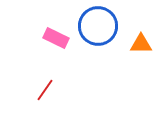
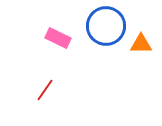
blue circle: moved 8 px right
pink rectangle: moved 2 px right
